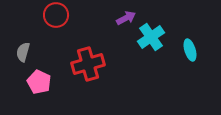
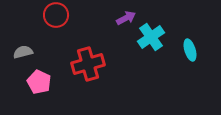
gray semicircle: rotated 60 degrees clockwise
